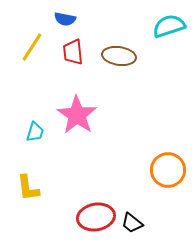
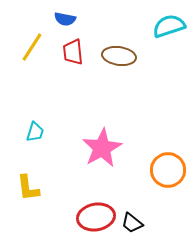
pink star: moved 25 px right, 33 px down; rotated 9 degrees clockwise
